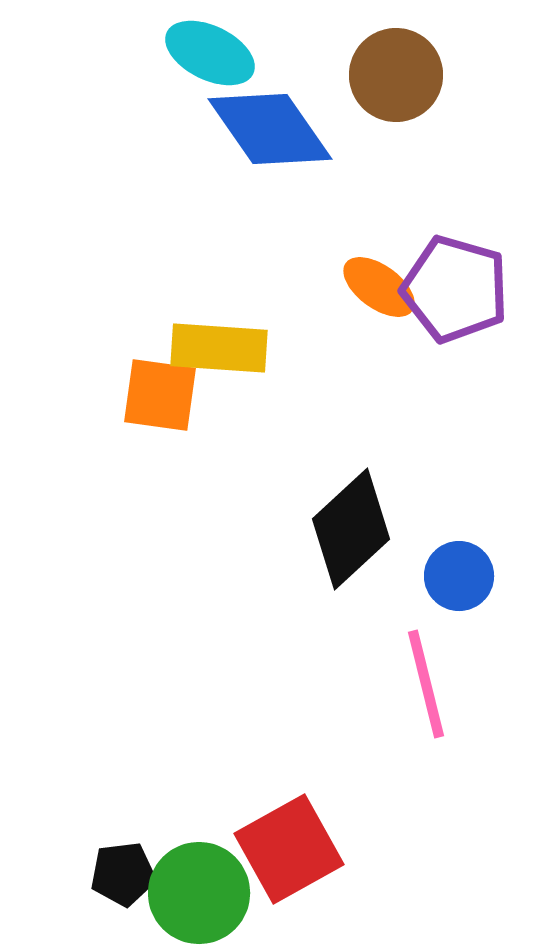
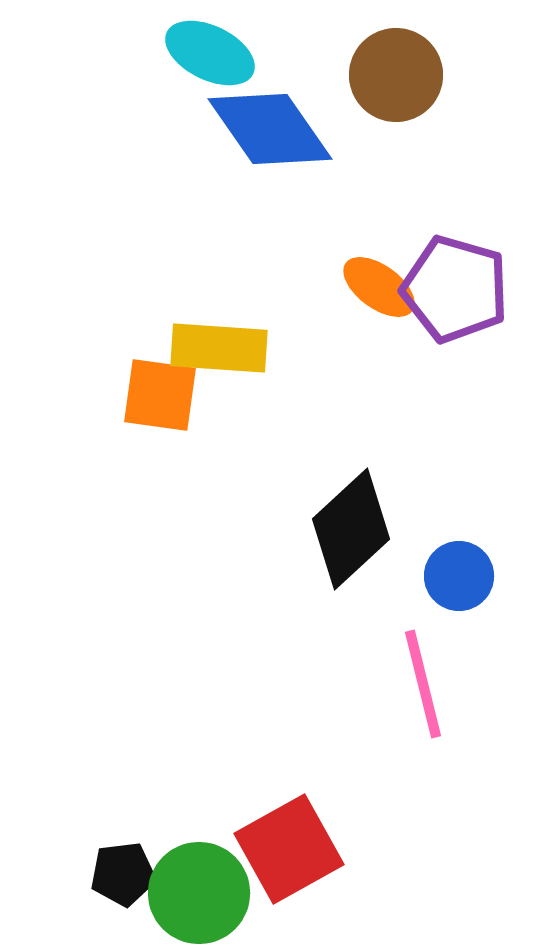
pink line: moved 3 px left
